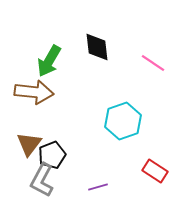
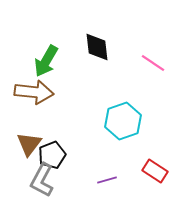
green arrow: moved 3 px left
purple line: moved 9 px right, 7 px up
